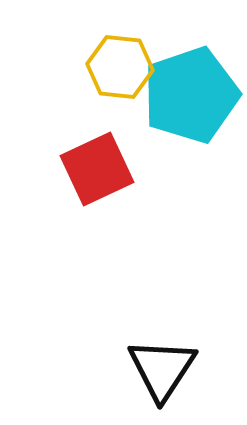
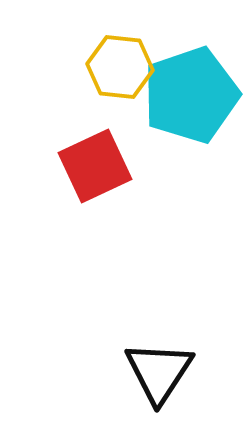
red square: moved 2 px left, 3 px up
black triangle: moved 3 px left, 3 px down
